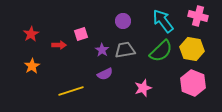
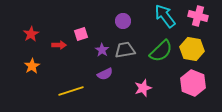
cyan arrow: moved 2 px right, 5 px up
